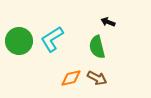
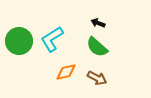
black arrow: moved 10 px left, 1 px down
green semicircle: rotated 35 degrees counterclockwise
orange diamond: moved 5 px left, 6 px up
